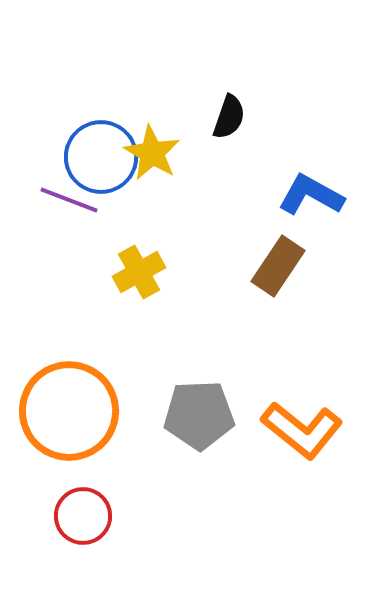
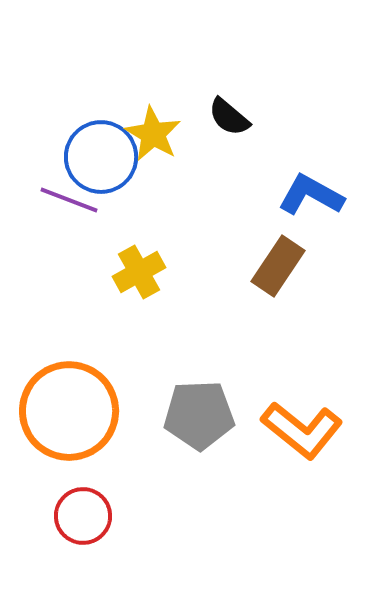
black semicircle: rotated 111 degrees clockwise
yellow star: moved 1 px right, 19 px up
